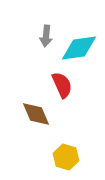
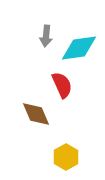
yellow hexagon: rotated 15 degrees clockwise
